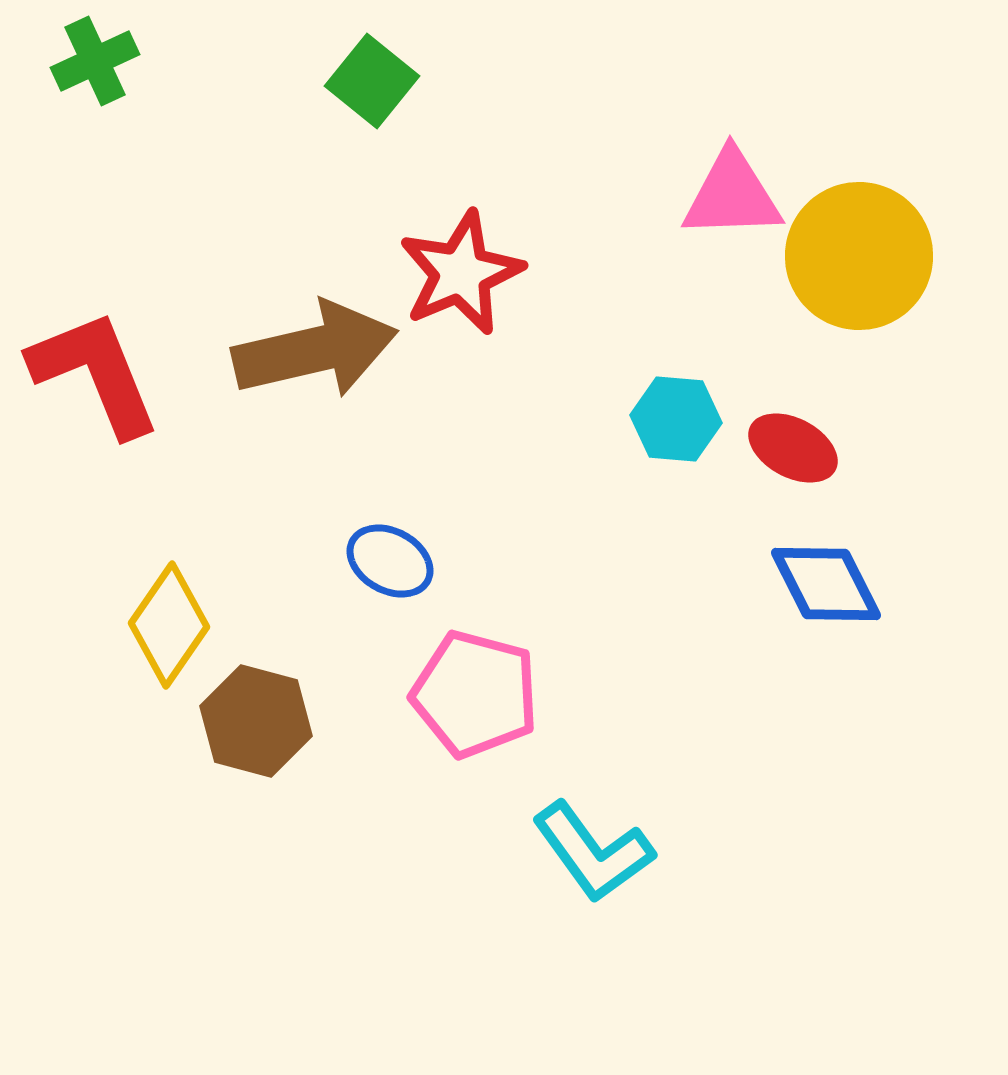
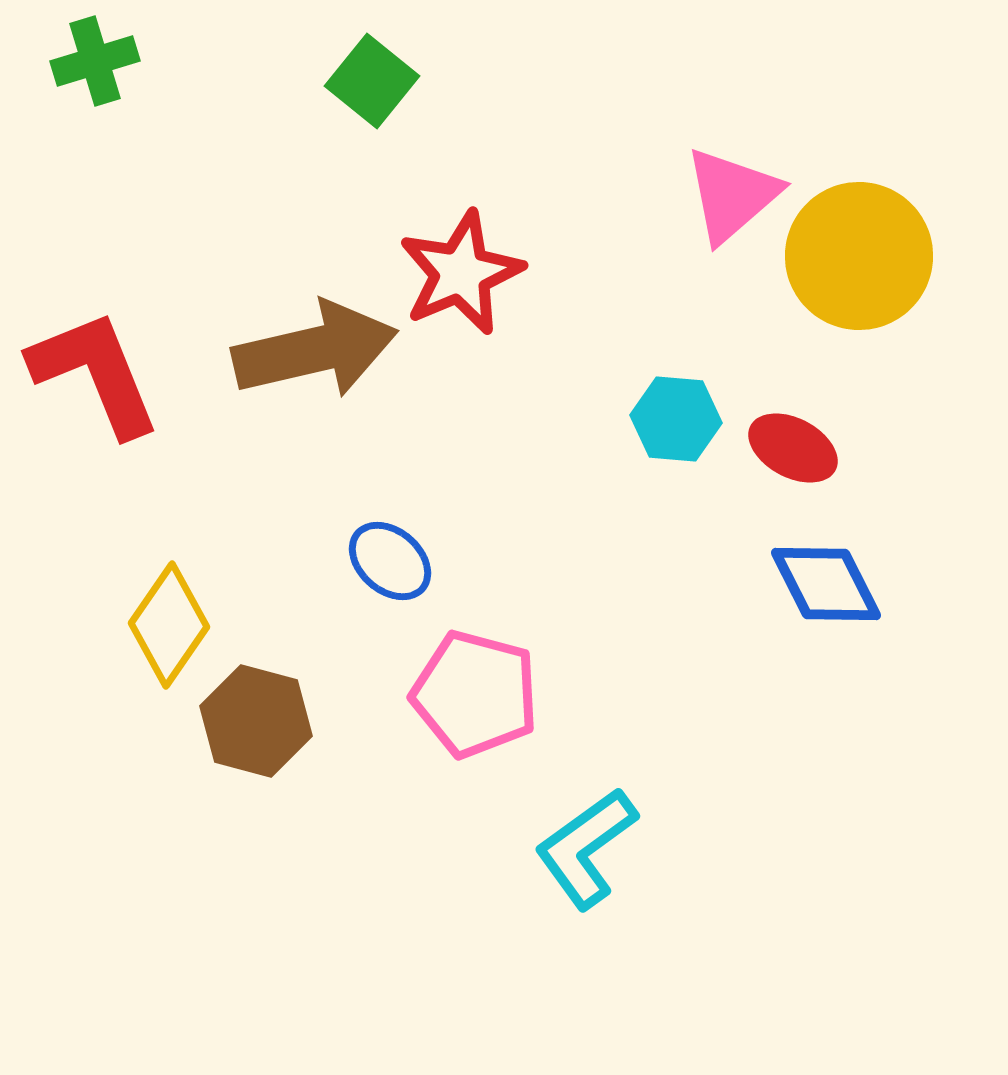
green cross: rotated 8 degrees clockwise
pink triangle: rotated 39 degrees counterclockwise
blue ellipse: rotated 12 degrees clockwise
cyan L-shape: moved 7 px left, 4 px up; rotated 90 degrees clockwise
